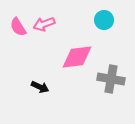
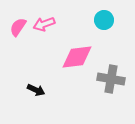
pink semicircle: rotated 66 degrees clockwise
black arrow: moved 4 px left, 3 px down
